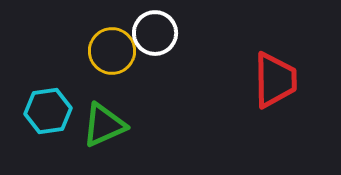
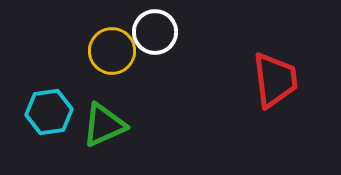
white circle: moved 1 px up
red trapezoid: rotated 6 degrees counterclockwise
cyan hexagon: moved 1 px right, 1 px down
